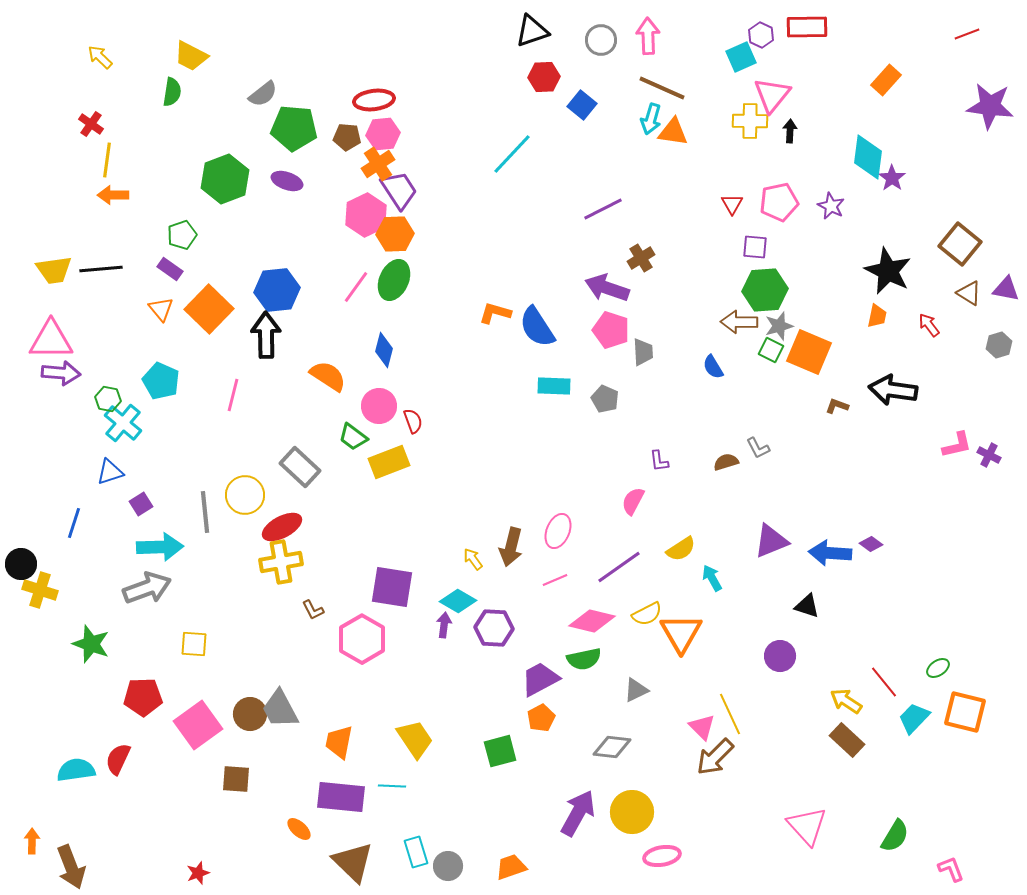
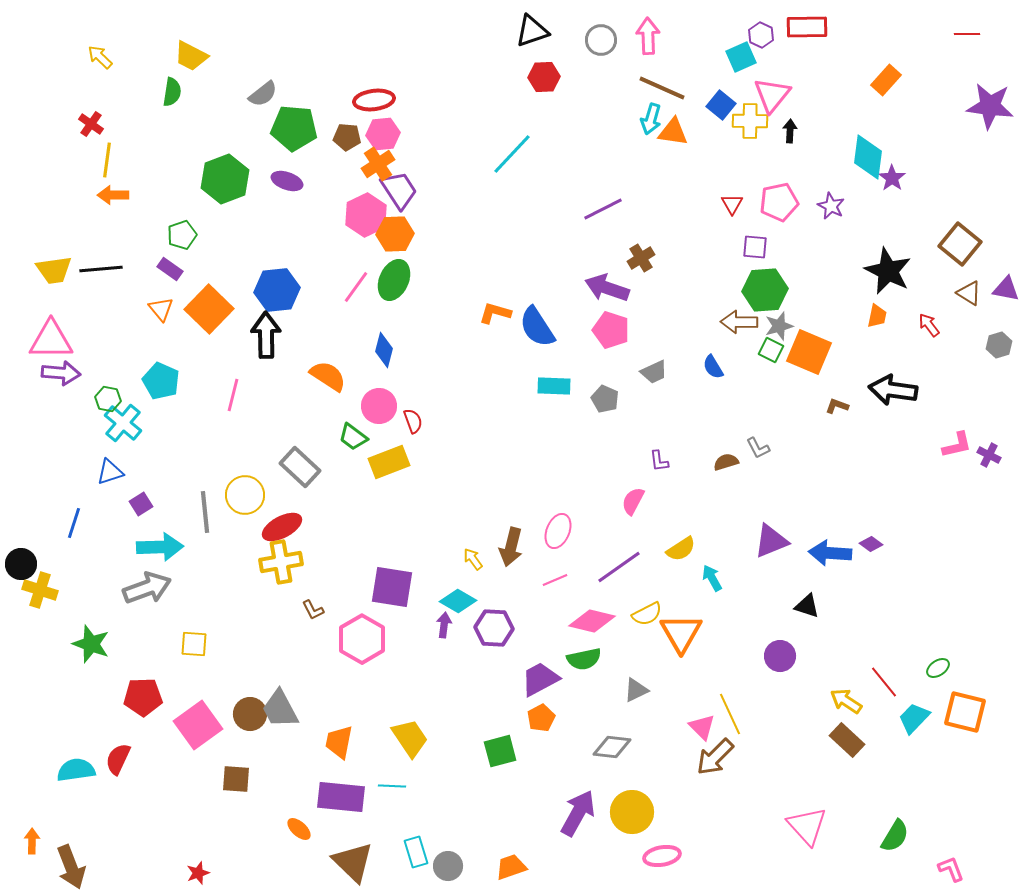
red line at (967, 34): rotated 20 degrees clockwise
blue square at (582, 105): moved 139 px right
gray trapezoid at (643, 352): moved 11 px right, 20 px down; rotated 68 degrees clockwise
yellow trapezoid at (415, 739): moved 5 px left, 1 px up
